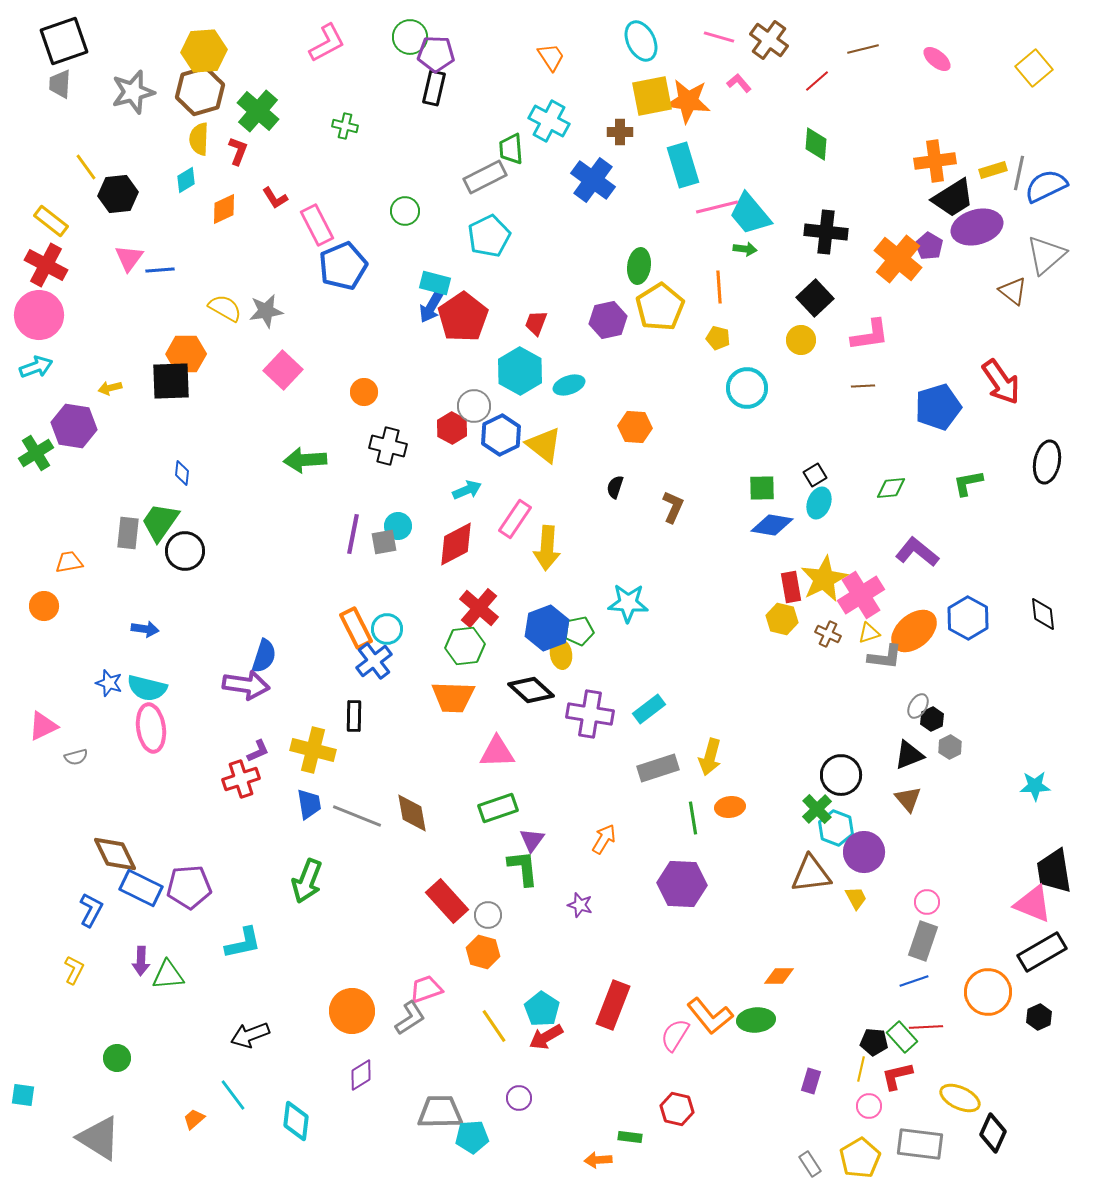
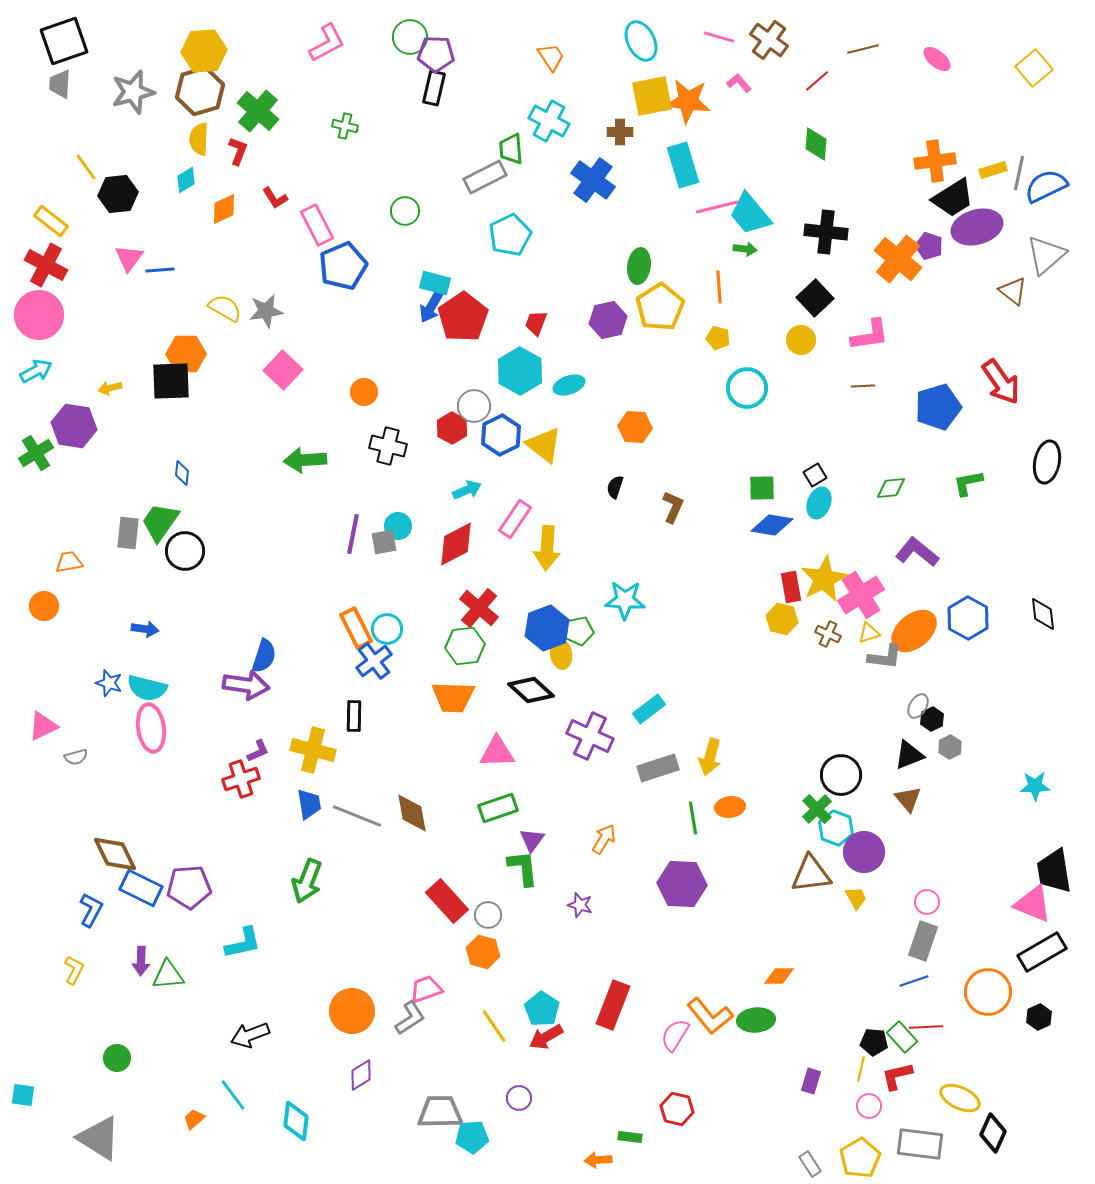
cyan pentagon at (489, 236): moved 21 px right, 1 px up
purple pentagon at (929, 246): rotated 12 degrees counterclockwise
cyan arrow at (36, 367): moved 4 px down; rotated 8 degrees counterclockwise
cyan star at (628, 603): moved 3 px left, 3 px up
purple cross at (590, 714): moved 22 px down; rotated 15 degrees clockwise
